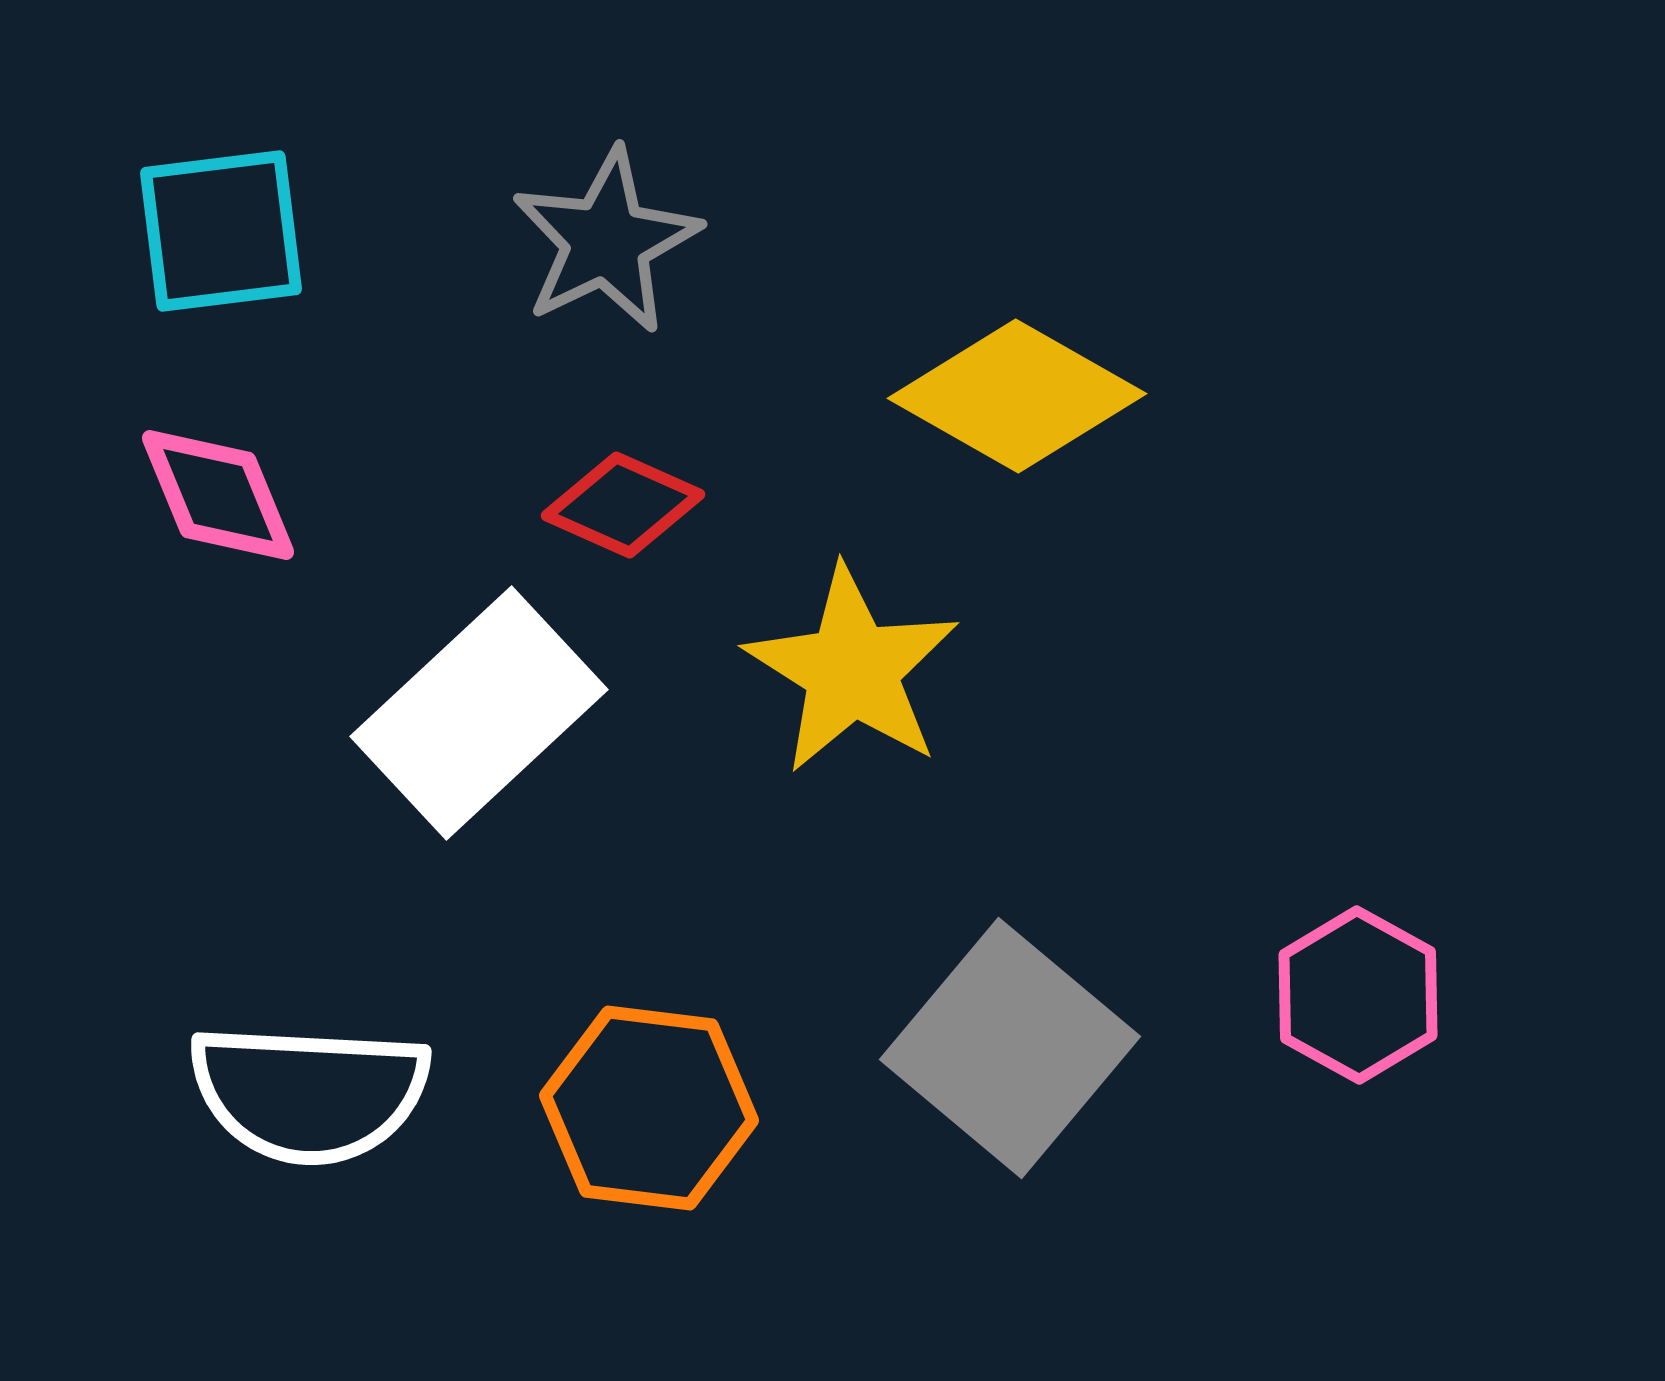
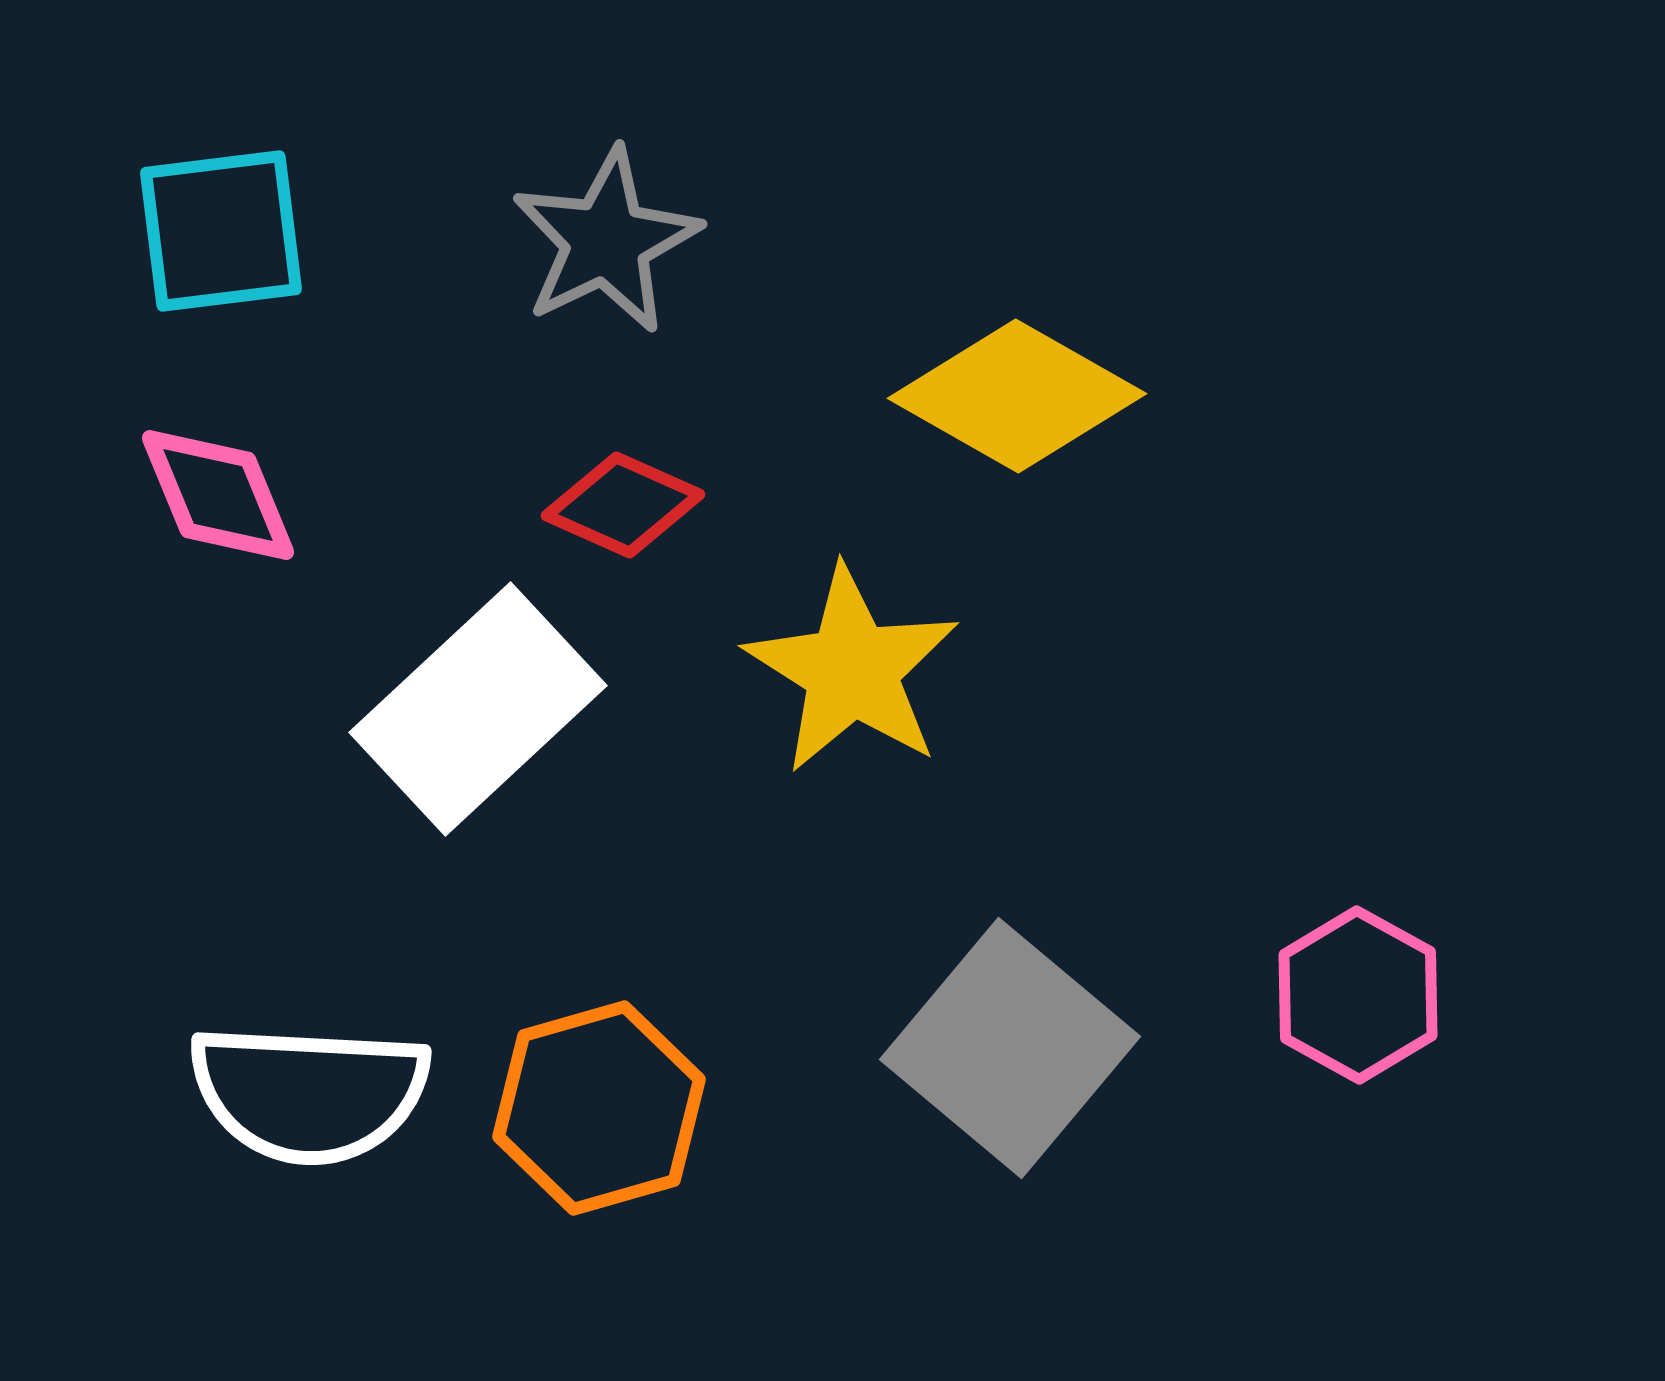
white rectangle: moved 1 px left, 4 px up
orange hexagon: moved 50 px left; rotated 23 degrees counterclockwise
